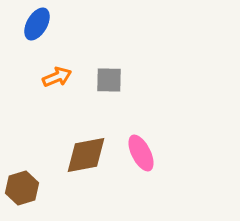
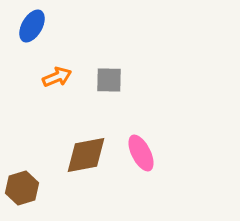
blue ellipse: moved 5 px left, 2 px down
